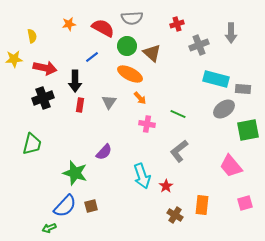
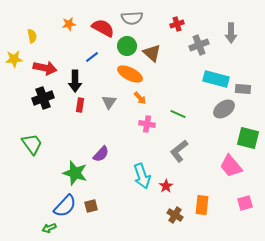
green square: moved 8 px down; rotated 25 degrees clockwise
green trapezoid: rotated 50 degrees counterclockwise
purple semicircle: moved 3 px left, 2 px down
